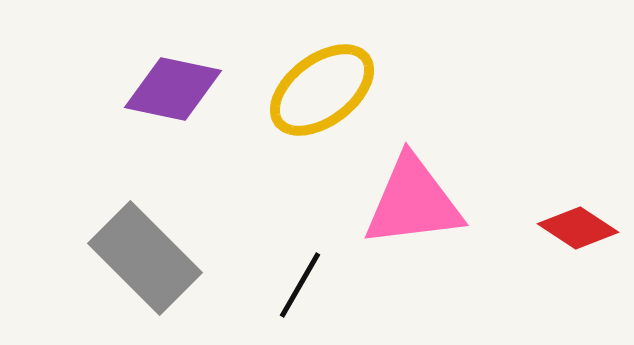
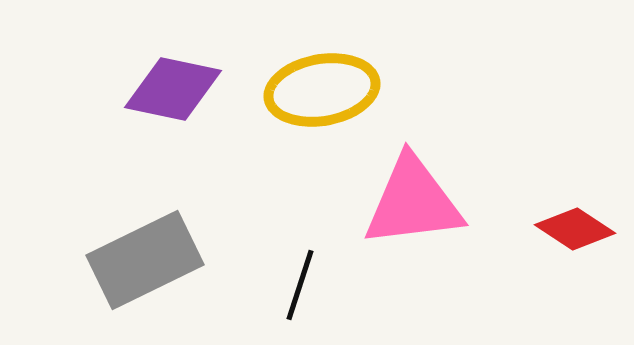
yellow ellipse: rotated 27 degrees clockwise
red diamond: moved 3 px left, 1 px down
gray rectangle: moved 2 px down; rotated 71 degrees counterclockwise
black line: rotated 12 degrees counterclockwise
